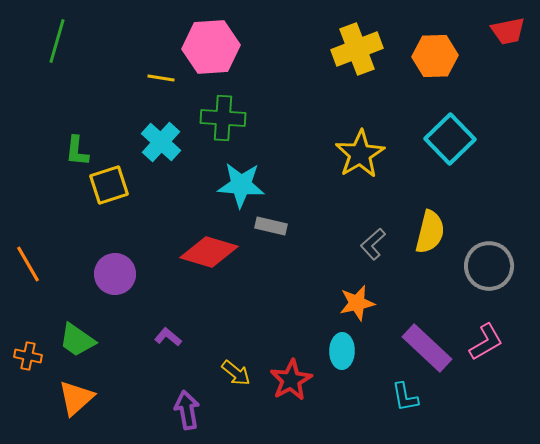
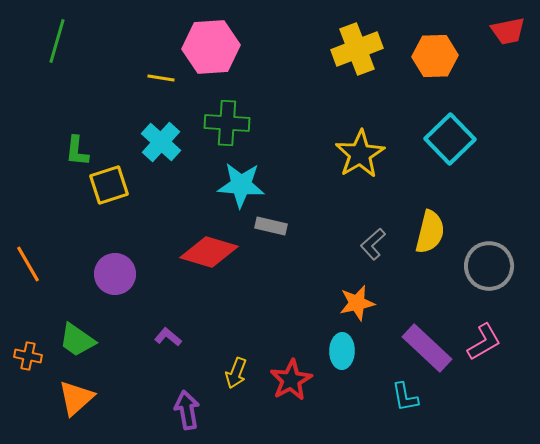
green cross: moved 4 px right, 5 px down
pink L-shape: moved 2 px left
yellow arrow: rotated 72 degrees clockwise
